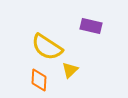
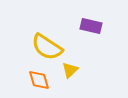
orange diamond: rotated 20 degrees counterclockwise
